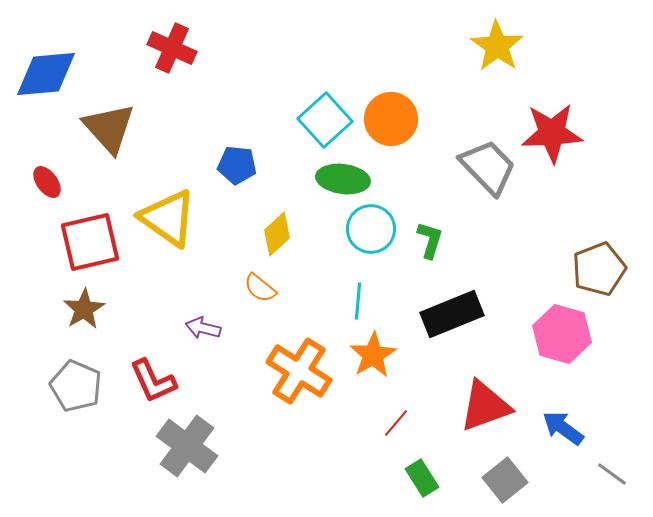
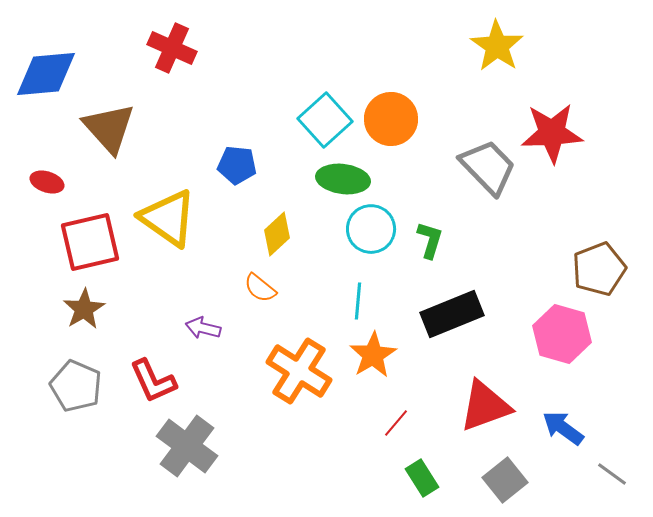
red ellipse: rotated 36 degrees counterclockwise
